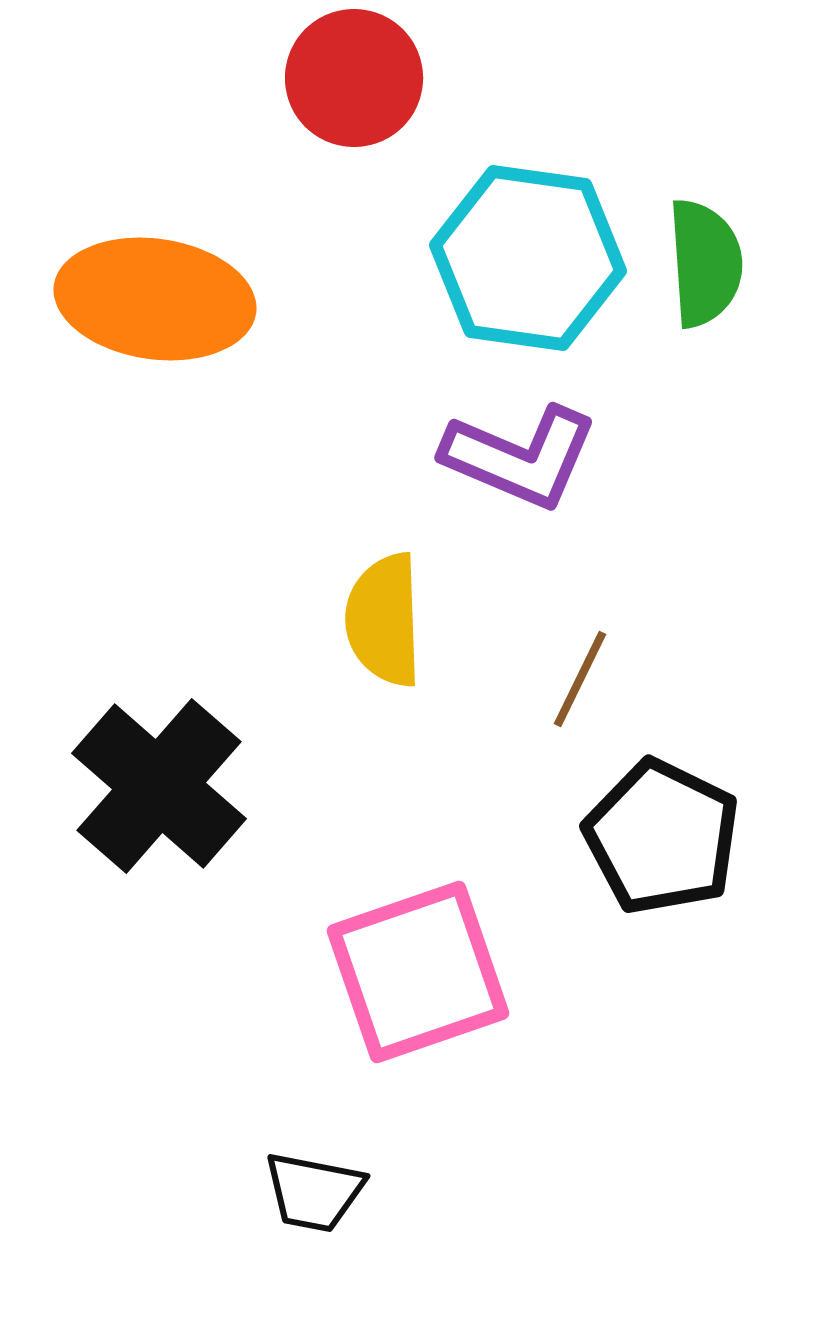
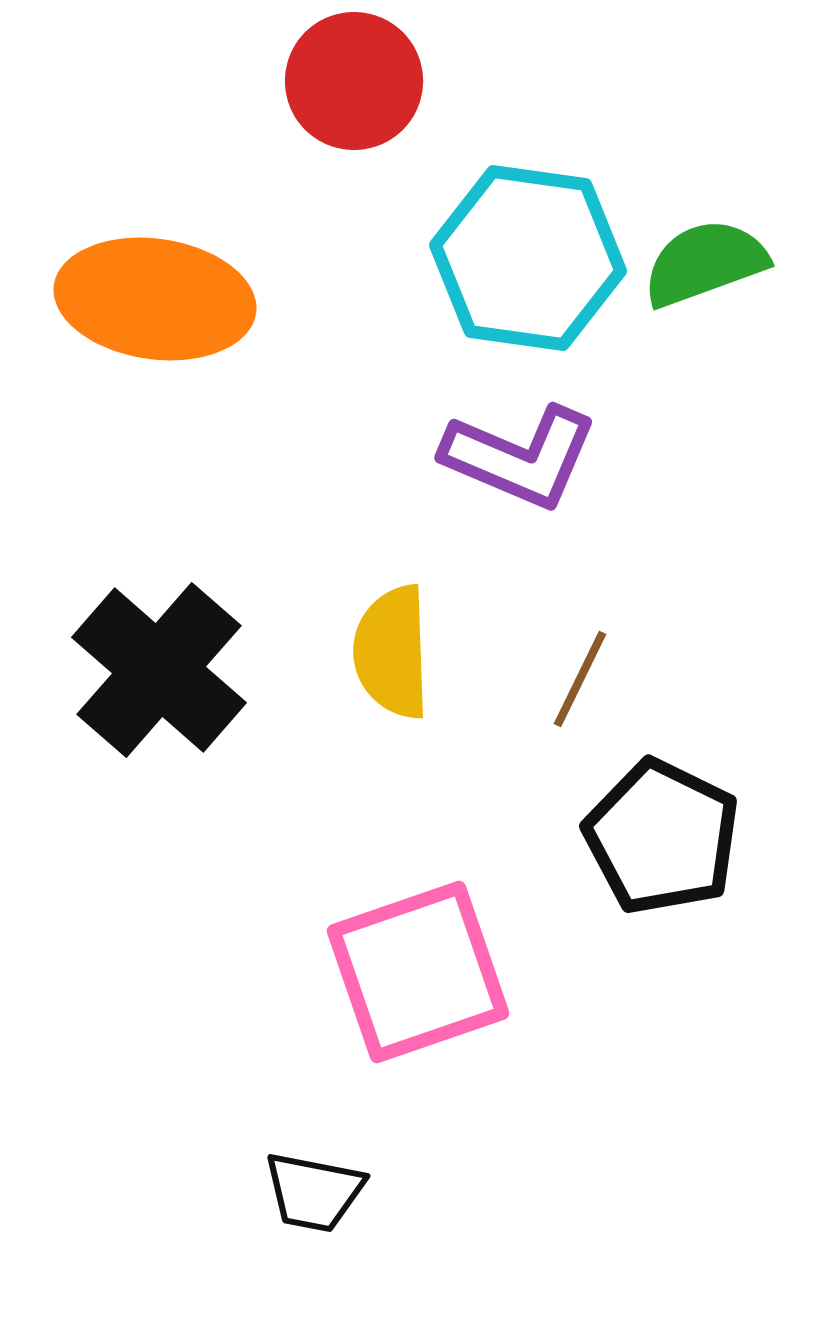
red circle: moved 3 px down
green semicircle: rotated 106 degrees counterclockwise
yellow semicircle: moved 8 px right, 32 px down
black cross: moved 116 px up
